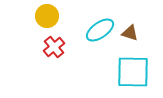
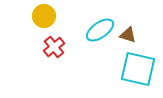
yellow circle: moved 3 px left
brown triangle: moved 2 px left, 2 px down
cyan square: moved 5 px right, 3 px up; rotated 12 degrees clockwise
